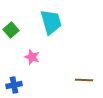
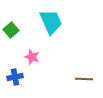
cyan trapezoid: rotated 8 degrees counterclockwise
brown line: moved 1 px up
blue cross: moved 1 px right, 8 px up
